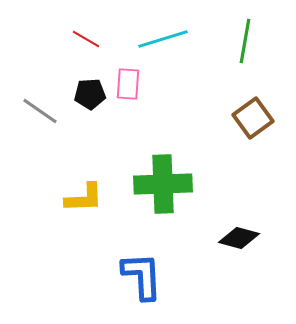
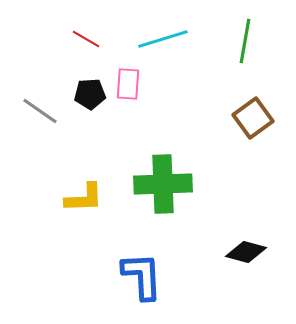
black diamond: moved 7 px right, 14 px down
